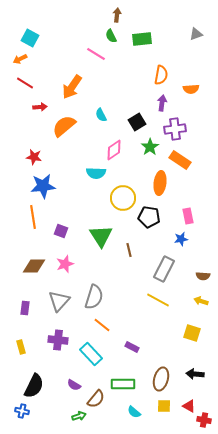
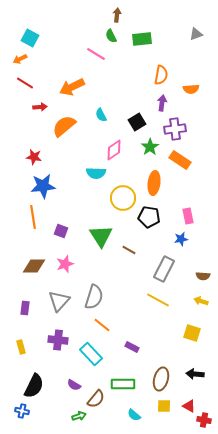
orange arrow at (72, 87): rotated 30 degrees clockwise
orange ellipse at (160, 183): moved 6 px left
brown line at (129, 250): rotated 48 degrees counterclockwise
cyan semicircle at (134, 412): moved 3 px down
